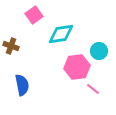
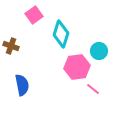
cyan diamond: rotated 64 degrees counterclockwise
